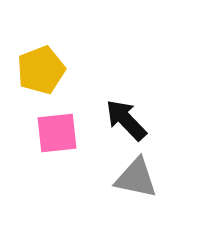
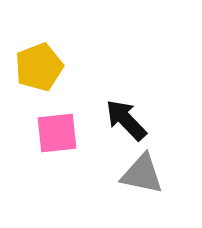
yellow pentagon: moved 2 px left, 3 px up
gray triangle: moved 6 px right, 4 px up
